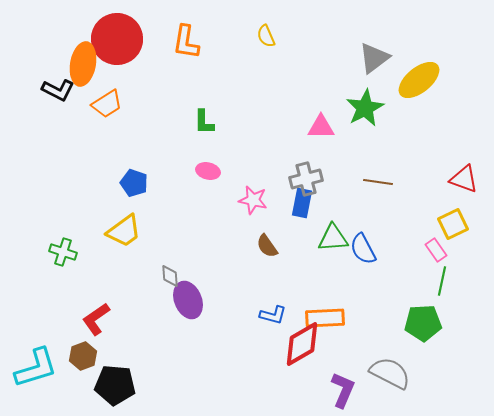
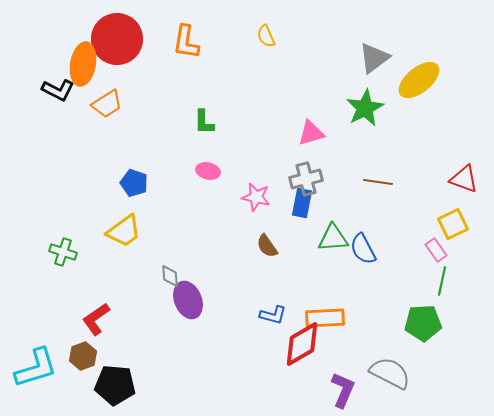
pink triangle: moved 10 px left, 6 px down; rotated 16 degrees counterclockwise
pink star: moved 3 px right, 3 px up
